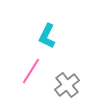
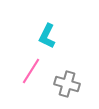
gray cross: moved 1 px up; rotated 35 degrees counterclockwise
